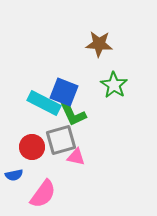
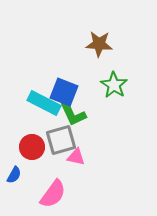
blue semicircle: rotated 48 degrees counterclockwise
pink semicircle: moved 10 px right
